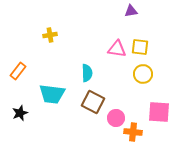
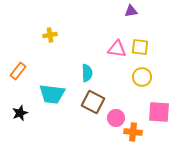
yellow circle: moved 1 px left, 3 px down
